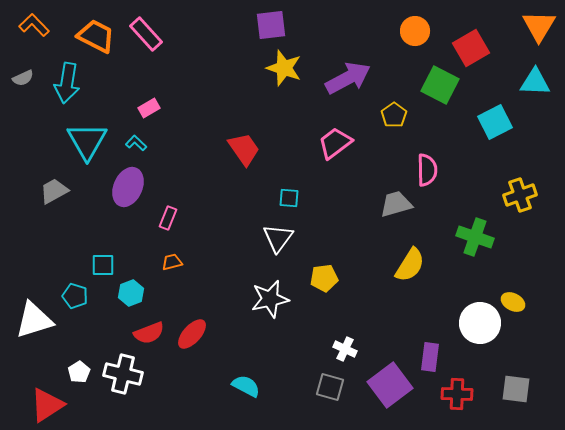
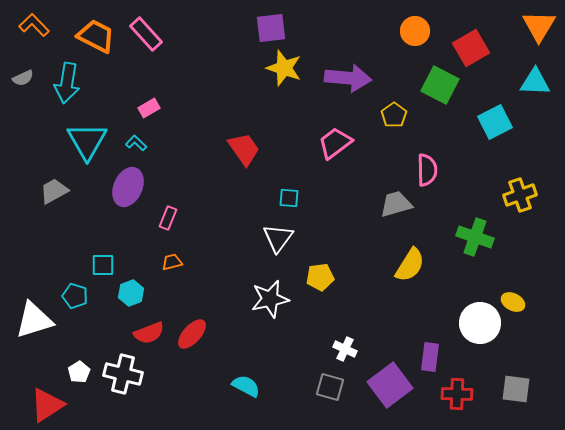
purple square at (271, 25): moved 3 px down
purple arrow at (348, 78): rotated 33 degrees clockwise
yellow pentagon at (324, 278): moved 4 px left, 1 px up
